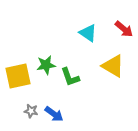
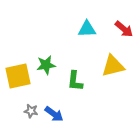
cyan triangle: moved 1 px left, 4 px up; rotated 36 degrees counterclockwise
yellow triangle: rotated 45 degrees counterclockwise
green L-shape: moved 5 px right, 4 px down; rotated 25 degrees clockwise
